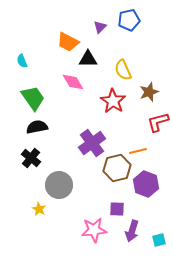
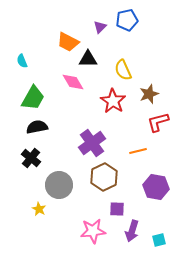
blue pentagon: moved 2 px left
brown star: moved 2 px down
green trapezoid: rotated 64 degrees clockwise
brown hexagon: moved 13 px left, 9 px down; rotated 12 degrees counterclockwise
purple hexagon: moved 10 px right, 3 px down; rotated 10 degrees counterclockwise
pink star: moved 1 px left, 1 px down
